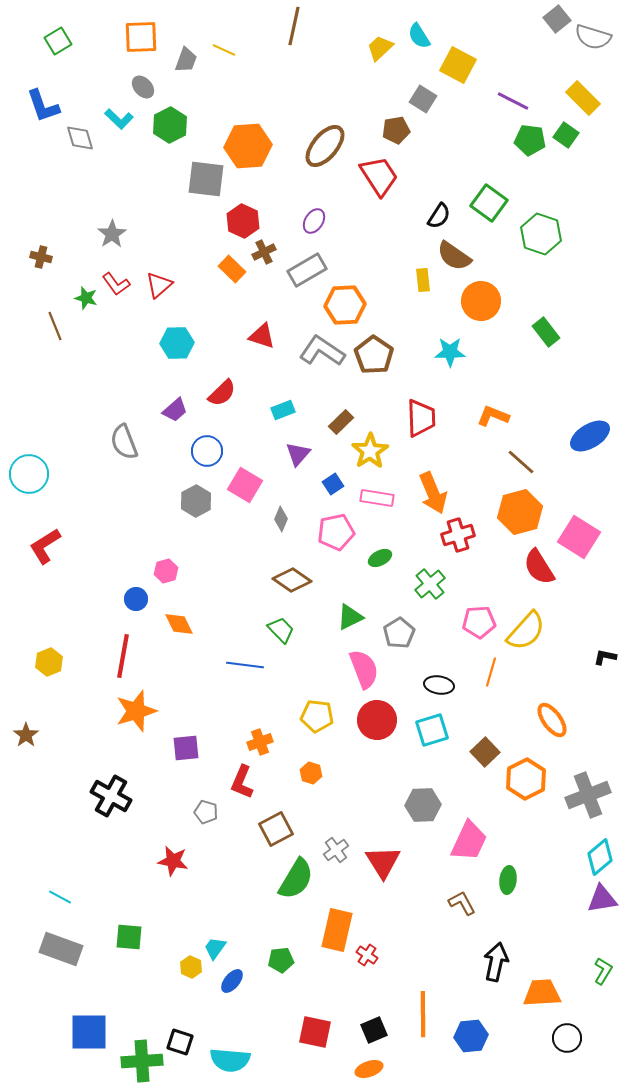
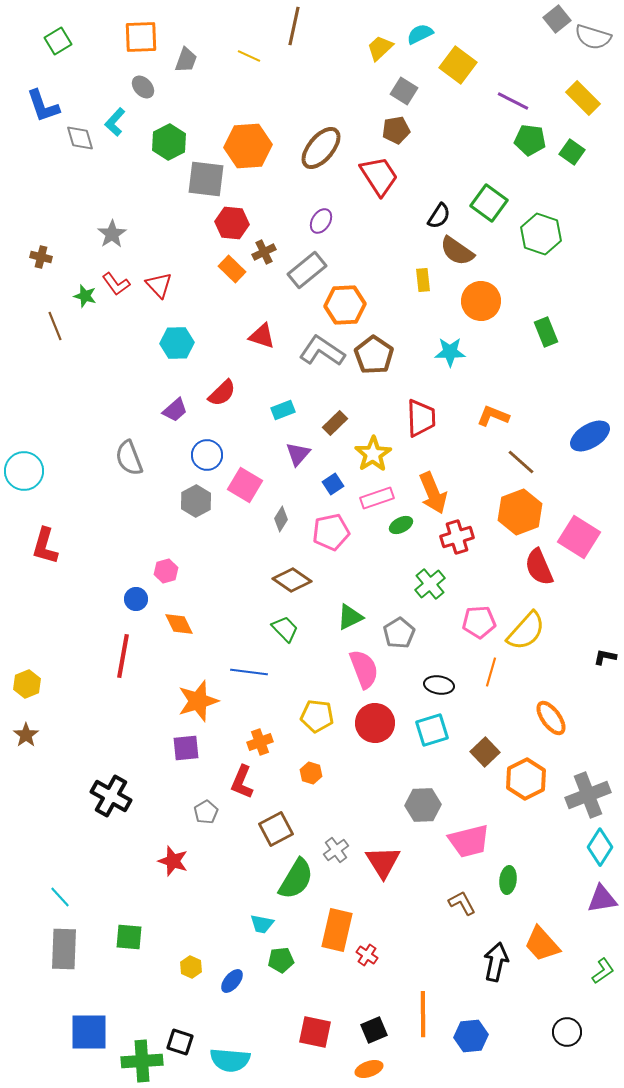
cyan semicircle at (419, 36): moved 1 px right, 2 px up; rotated 96 degrees clockwise
yellow line at (224, 50): moved 25 px right, 6 px down
yellow square at (458, 65): rotated 9 degrees clockwise
gray square at (423, 99): moved 19 px left, 8 px up
cyan L-shape at (119, 119): moved 4 px left, 3 px down; rotated 88 degrees clockwise
green hexagon at (170, 125): moved 1 px left, 17 px down
green square at (566, 135): moved 6 px right, 17 px down
brown ellipse at (325, 146): moved 4 px left, 2 px down
red hexagon at (243, 221): moved 11 px left, 2 px down; rotated 20 degrees counterclockwise
purple ellipse at (314, 221): moved 7 px right
brown semicircle at (454, 256): moved 3 px right, 5 px up
gray rectangle at (307, 270): rotated 9 degrees counterclockwise
red triangle at (159, 285): rotated 32 degrees counterclockwise
green star at (86, 298): moved 1 px left, 2 px up
green rectangle at (546, 332): rotated 16 degrees clockwise
brown rectangle at (341, 422): moved 6 px left, 1 px down
gray semicircle at (124, 442): moved 5 px right, 16 px down
blue circle at (207, 451): moved 4 px down
yellow star at (370, 451): moved 3 px right, 3 px down
cyan circle at (29, 474): moved 5 px left, 3 px up
pink rectangle at (377, 498): rotated 28 degrees counterclockwise
orange hexagon at (520, 512): rotated 6 degrees counterclockwise
gray diamond at (281, 519): rotated 10 degrees clockwise
pink pentagon at (336, 532): moved 5 px left
red cross at (458, 535): moved 1 px left, 2 px down
red L-shape at (45, 546): rotated 42 degrees counterclockwise
green ellipse at (380, 558): moved 21 px right, 33 px up
red semicircle at (539, 567): rotated 9 degrees clockwise
green trapezoid at (281, 630): moved 4 px right, 1 px up
yellow hexagon at (49, 662): moved 22 px left, 22 px down
blue line at (245, 665): moved 4 px right, 7 px down
orange star at (136, 711): moved 62 px right, 10 px up
red circle at (377, 720): moved 2 px left, 3 px down
orange ellipse at (552, 720): moved 1 px left, 2 px up
gray pentagon at (206, 812): rotated 25 degrees clockwise
pink trapezoid at (469, 841): rotated 51 degrees clockwise
cyan diamond at (600, 857): moved 10 px up; rotated 18 degrees counterclockwise
red star at (173, 861): rotated 8 degrees clockwise
cyan line at (60, 897): rotated 20 degrees clockwise
cyan trapezoid at (215, 948): moved 47 px right, 24 px up; rotated 115 degrees counterclockwise
gray rectangle at (61, 949): moved 3 px right; rotated 72 degrees clockwise
green L-shape at (603, 971): rotated 24 degrees clockwise
orange trapezoid at (542, 993): moved 49 px up; rotated 129 degrees counterclockwise
black circle at (567, 1038): moved 6 px up
